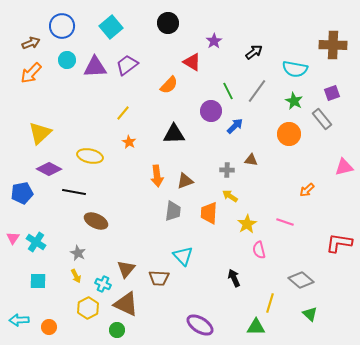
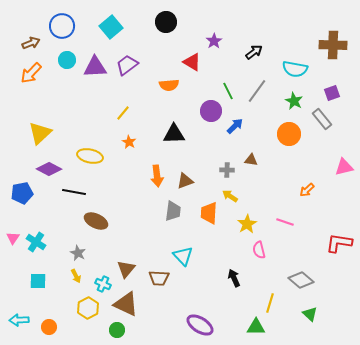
black circle at (168, 23): moved 2 px left, 1 px up
orange semicircle at (169, 85): rotated 42 degrees clockwise
